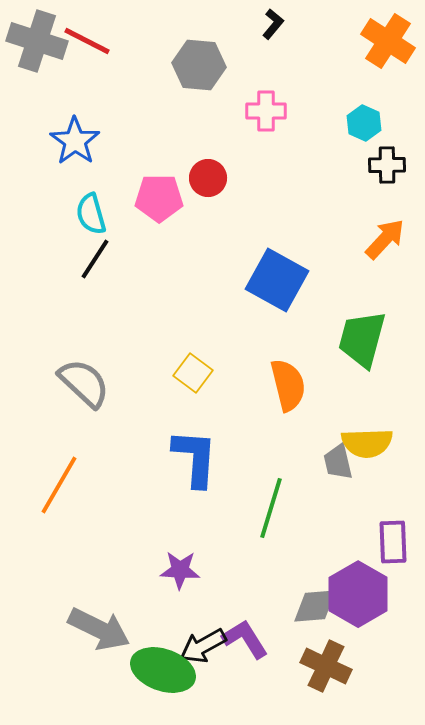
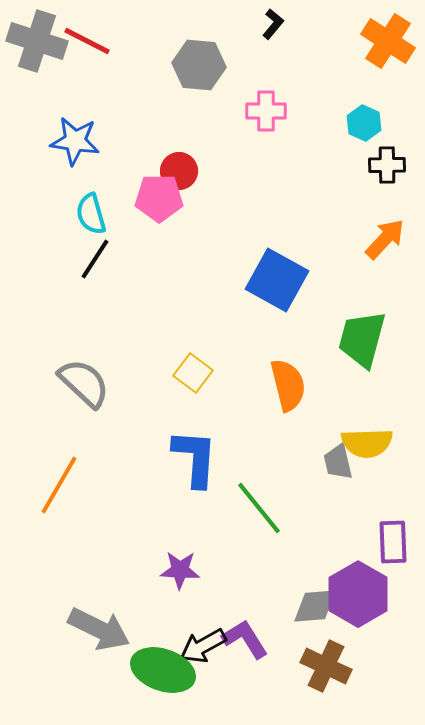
blue star: rotated 27 degrees counterclockwise
red circle: moved 29 px left, 7 px up
green line: moved 12 px left; rotated 56 degrees counterclockwise
